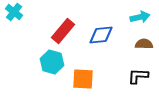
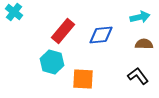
black L-shape: rotated 50 degrees clockwise
